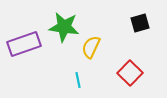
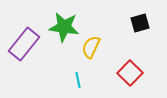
purple rectangle: rotated 32 degrees counterclockwise
